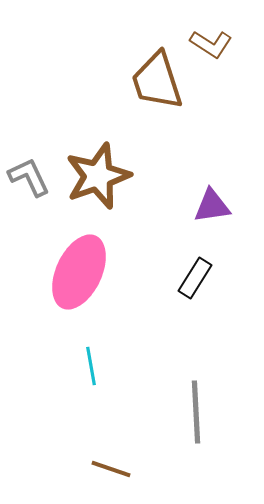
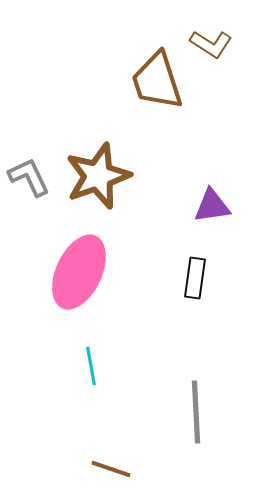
black rectangle: rotated 24 degrees counterclockwise
